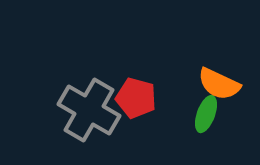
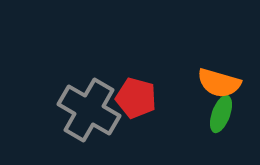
orange semicircle: moved 1 px up; rotated 9 degrees counterclockwise
green ellipse: moved 15 px right
